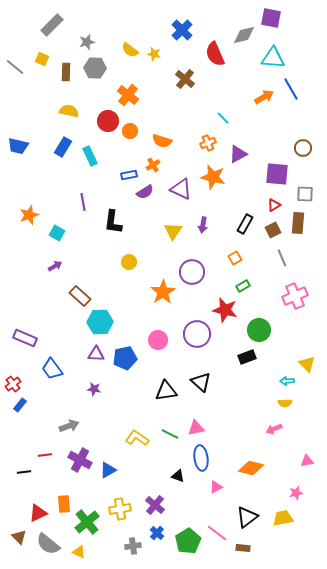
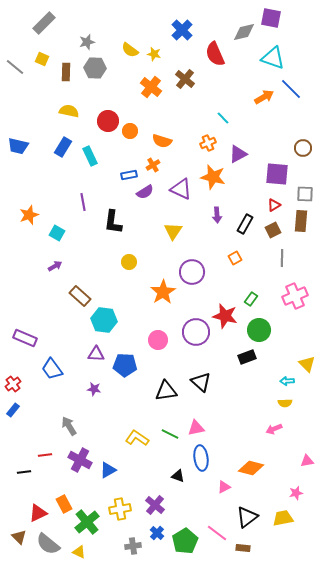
gray rectangle at (52, 25): moved 8 px left, 2 px up
gray diamond at (244, 35): moved 3 px up
cyan triangle at (273, 58): rotated 15 degrees clockwise
blue line at (291, 89): rotated 15 degrees counterclockwise
orange cross at (128, 95): moved 23 px right, 8 px up
brown rectangle at (298, 223): moved 3 px right, 2 px up
purple arrow at (203, 225): moved 14 px right, 10 px up; rotated 14 degrees counterclockwise
gray line at (282, 258): rotated 24 degrees clockwise
green rectangle at (243, 286): moved 8 px right, 13 px down; rotated 24 degrees counterclockwise
red star at (225, 310): moved 6 px down
cyan hexagon at (100, 322): moved 4 px right, 2 px up; rotated 10 degrees clockwise
purple circle at (197, 334): moved 1 px left, 2 px up
blue pentagon at (125, 358): moved 7 px down; rotated 15 degrees clockwise
blue rectangle at (20, 405): moved 7 px left, 5 px down
gray arrow at (69, 426): rotated 102 degrees counterclockwise
pink triangle at (216, 487): moved 8 px right
orange rectangle at (64, 504): rotated 24 degrees counterclockwise
green pentagon at (188, 541): moved 3 px left
